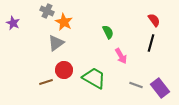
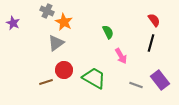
purple rectangle: moved 8 px up
